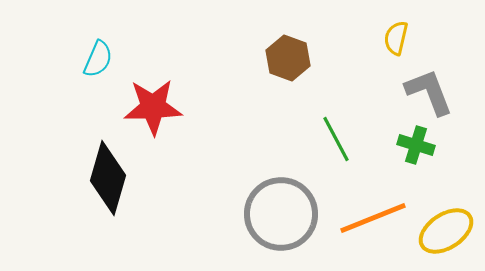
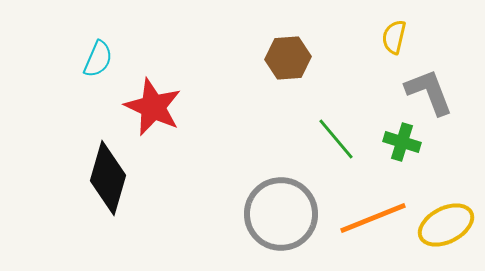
yellow semicircle: moved 2 px left, 1 px up
brown hexagon: rotated 24 degrees counterclockwise
red star: rotated 26 degrees clockwise
green line: rotated 12 degrees counterclockwise
green cross: moved 14 px left, 3 px up
yellow ellipse: moved 6 px up; rotated 6 degrees clockwise
